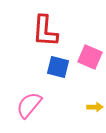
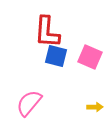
red L-shape: moved 2 px right, 1 px down
blue square: moved 2 px left, 11 px up
pink semicircle: moved 2 px up
